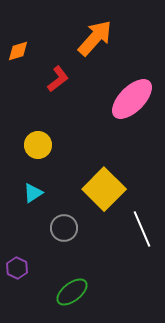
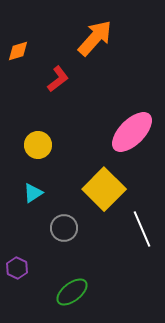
pink ellipse: moved 33 px down
